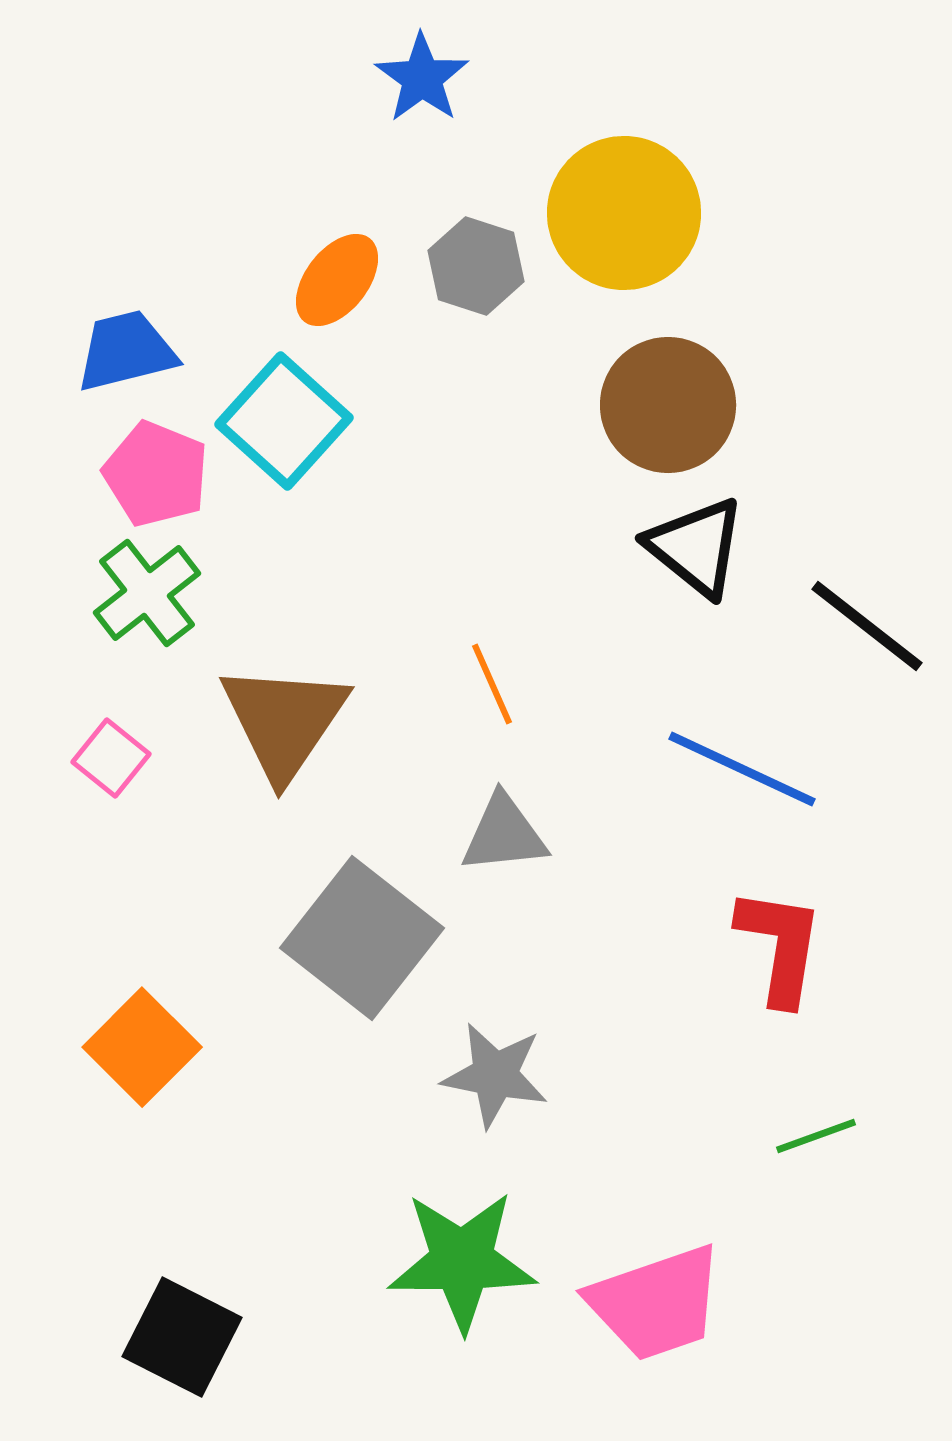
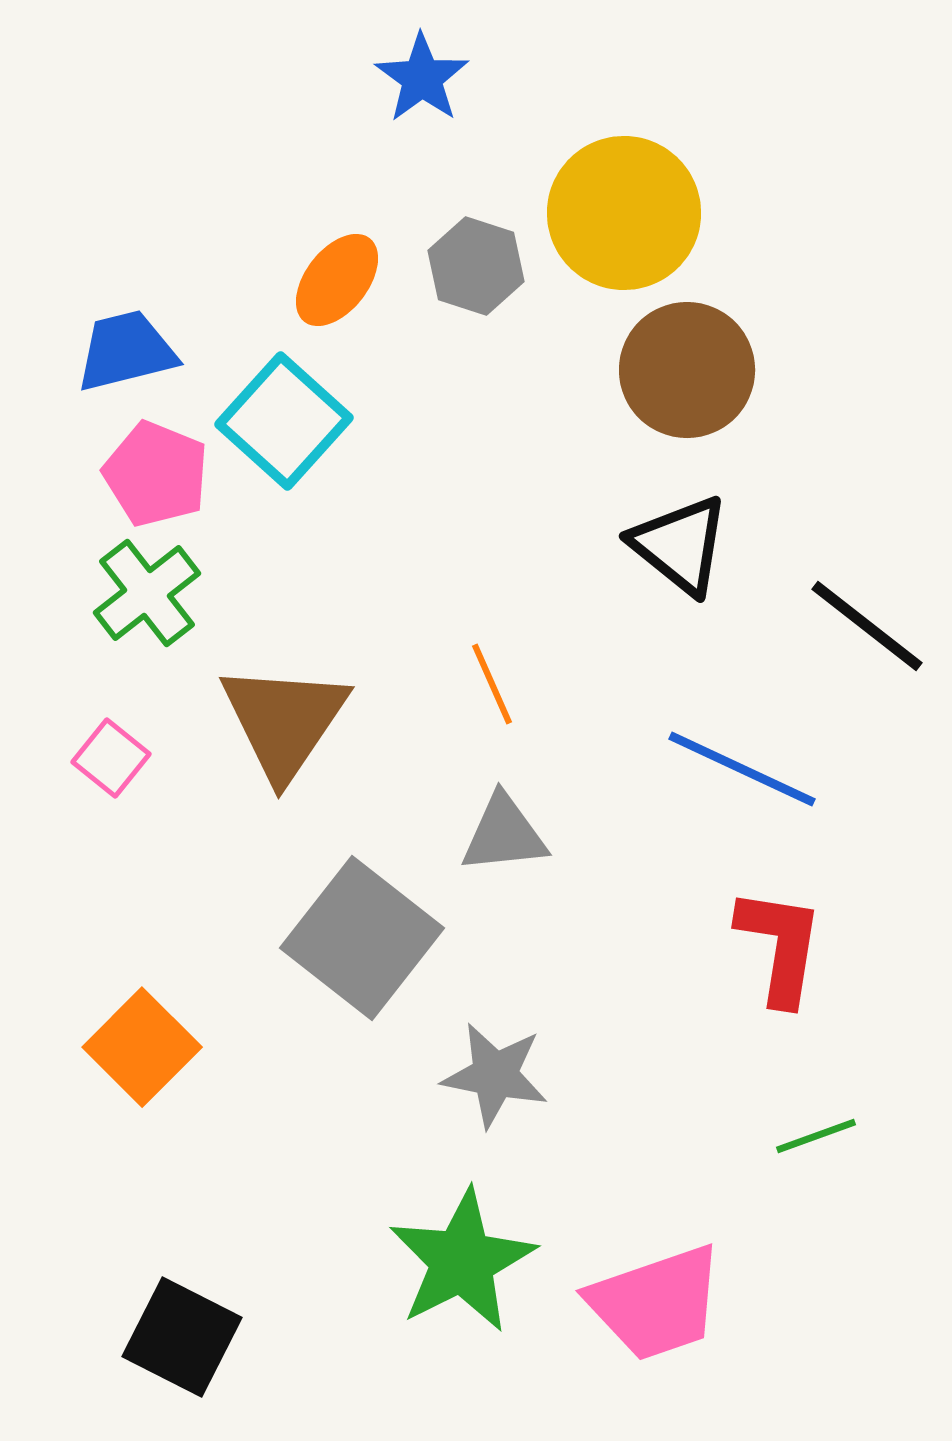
brown circle: moved 19 px right, 35 px up
black triangle: moved 16 px left, 2 px up
green star: rotated 27 degrees counterclockwise
